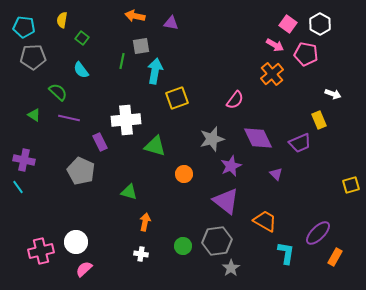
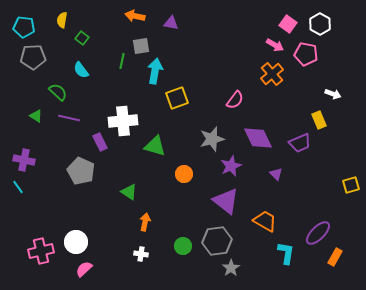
green triangle at (34, 115): moved 2 px right, 1 px down
white cross at (126, 120): moved 3 px left, 1 px down
green triangle at (129, 192): rotated 18 degrees clockwise
